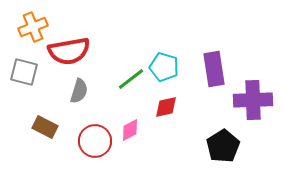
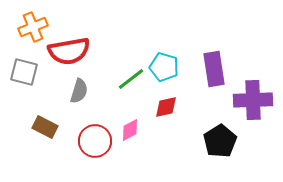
black pentagon: moved 3 px left, 5 px up
